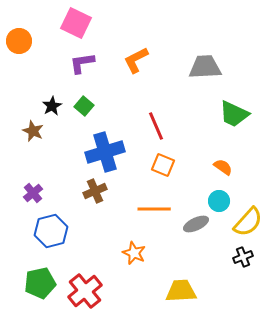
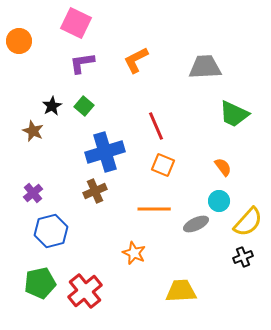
orange semicircle: rotated 18 degrees clockwise
